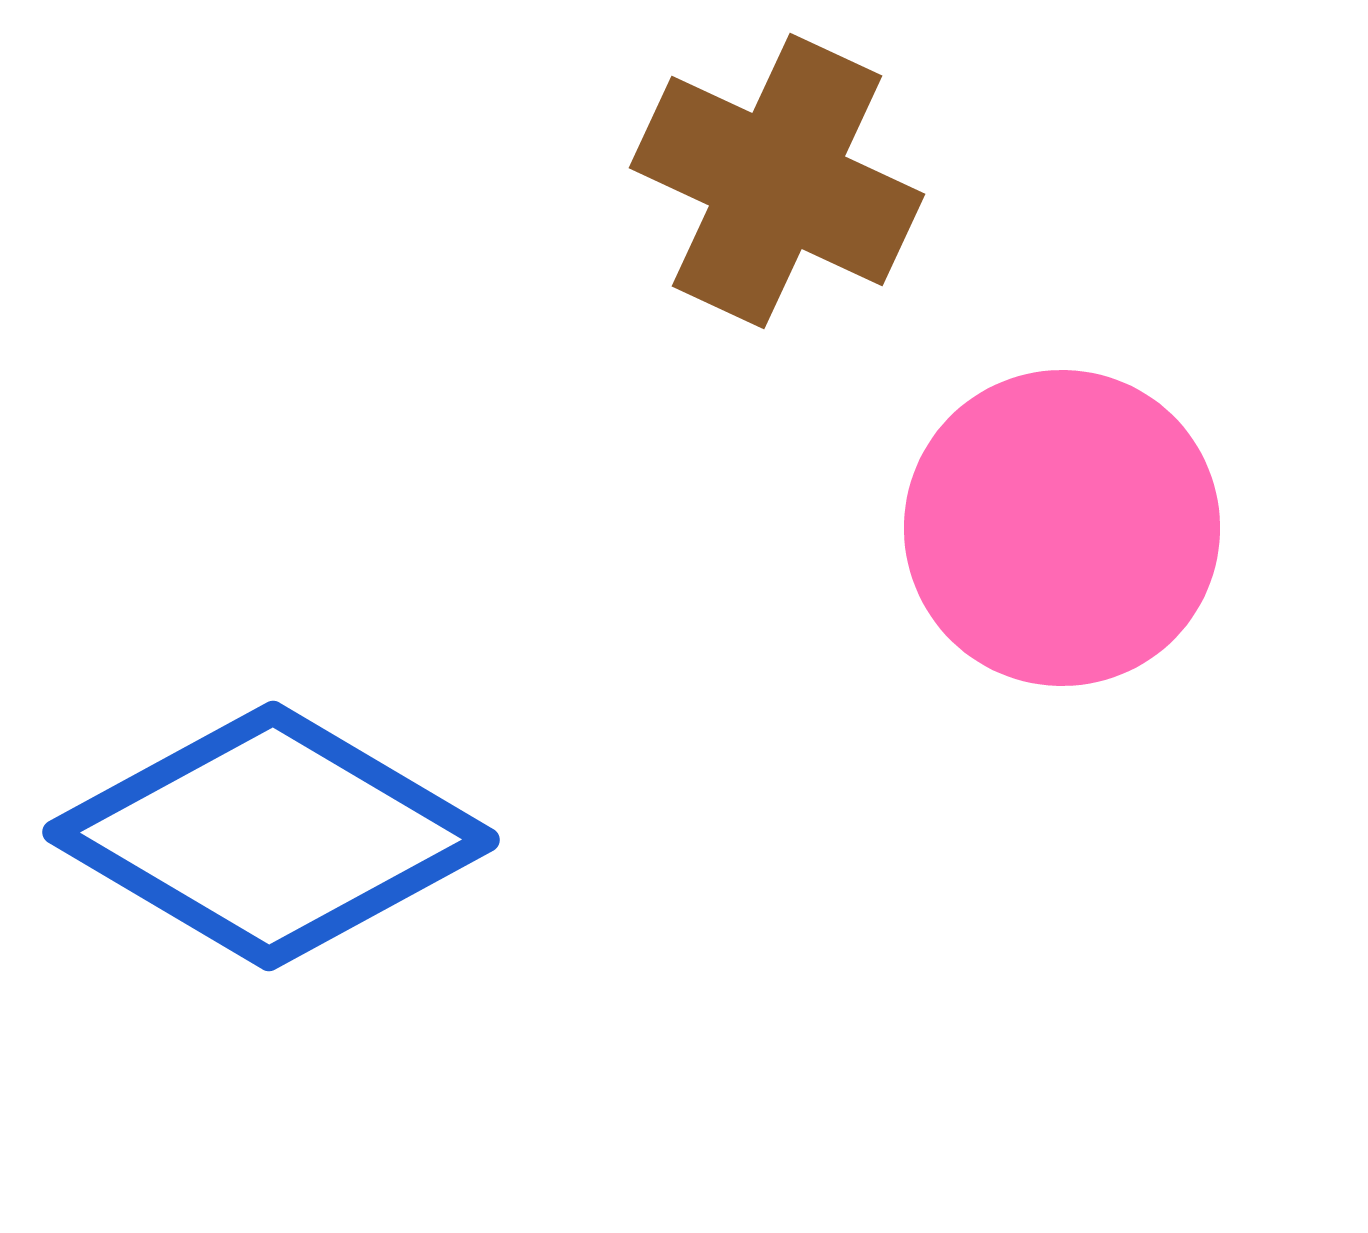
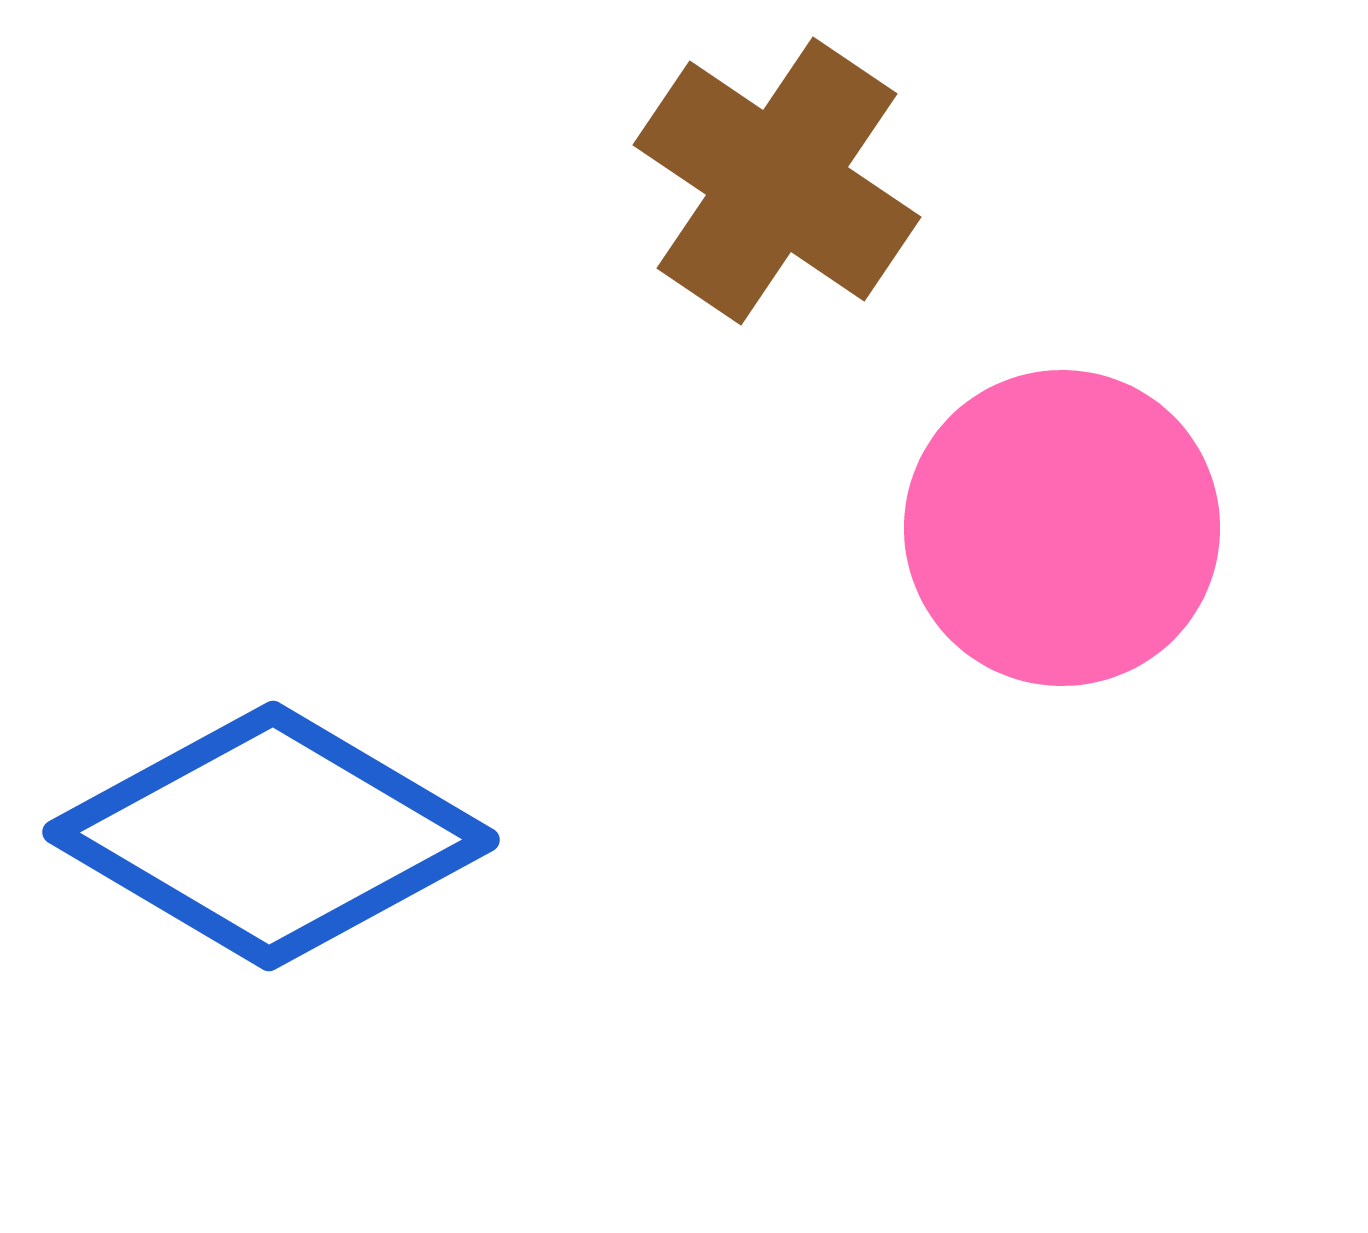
brown cross: rotated 9 degrees clockwise
